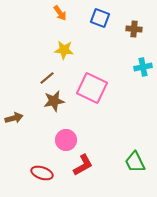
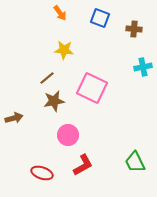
pink circle: moved 2 px right, 5 px up
